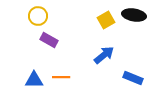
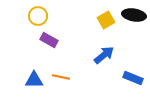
orange line: rotated 12 degrees clockwise
